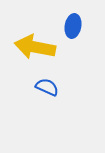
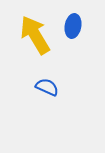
yellow arrow: moved 12 px up; rotated 48 degrees clockwise
